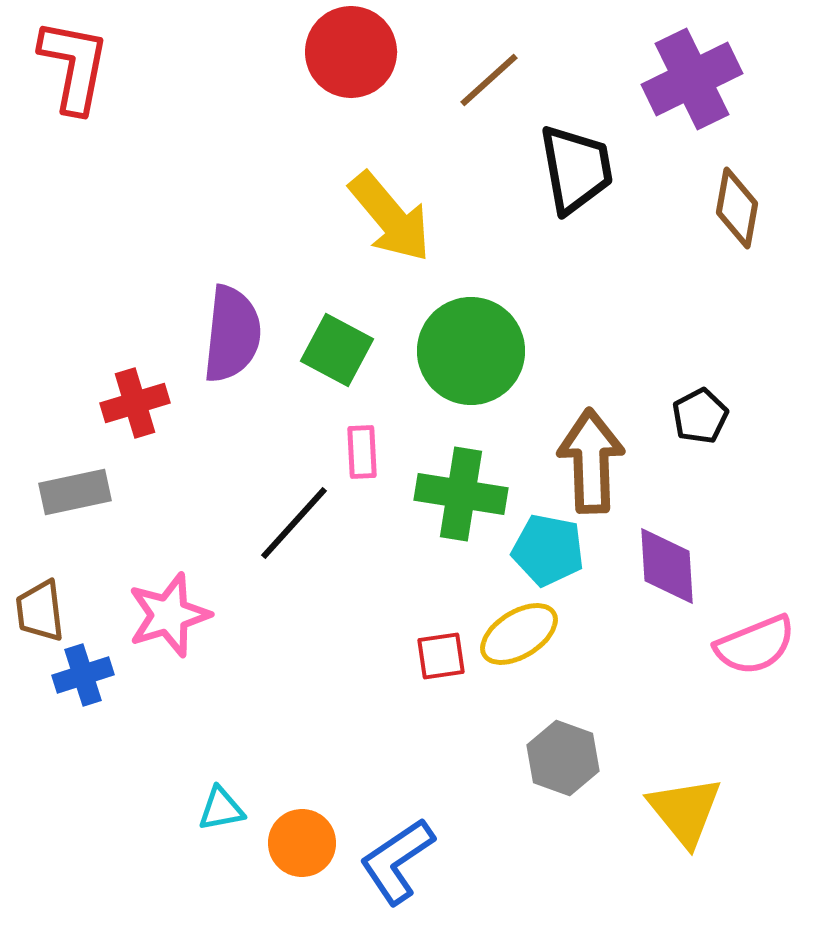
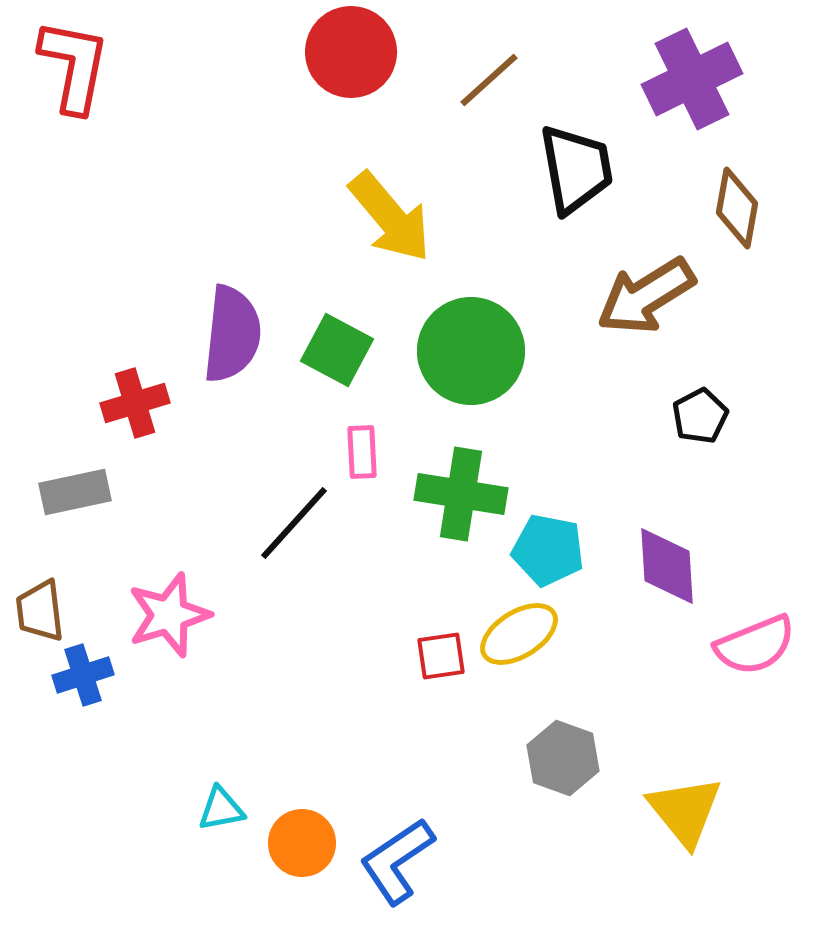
brown arrow: moved 55 px right, 165 px up; rotated 120 degrees counterclockwise
